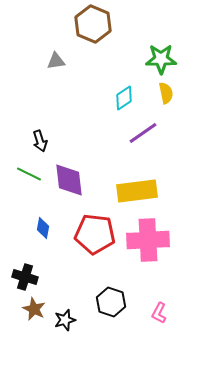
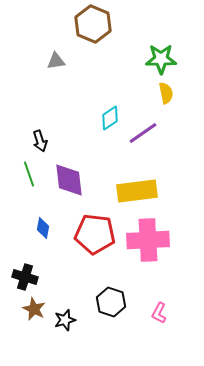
cyan diamond: moved 14 px left, 20 px down
green line: rotated 45 degrees clockwise
